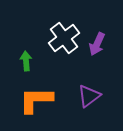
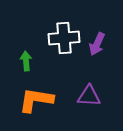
white cross: rotated 32 degrees clockwise
purple triangle: rotated 40 degrees clockwise
orange L-shape: rotated 9 degrees clockwise
